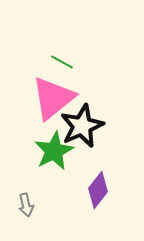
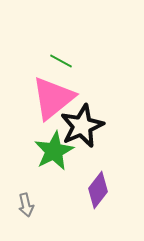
green line: moved 1 px left, 1 px up
